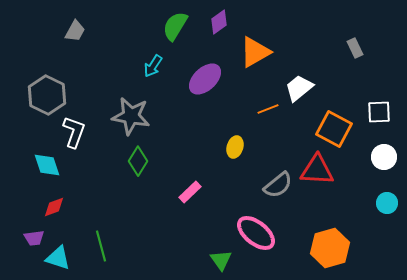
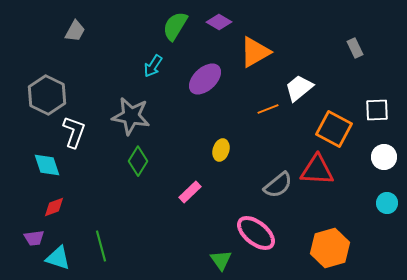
purple diamond: rotated 65 degrees clockwise
white square: moved 2 px left, 2 px up
yellow ellipse: moved 14 px left, 3 px down
